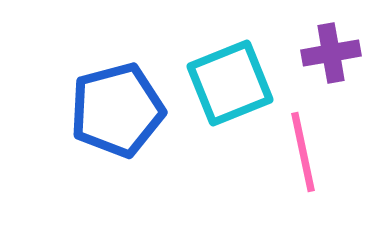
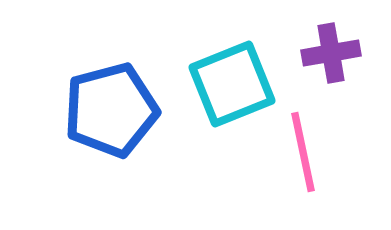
cyan square: moved 2 px right, 1 px down
blue pentagon: moved 6 px left
